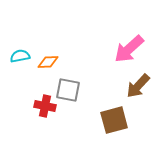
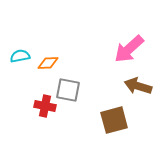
orange diamond: moved 1 px down
brown arrow: rotated 64 degrees clockwise
